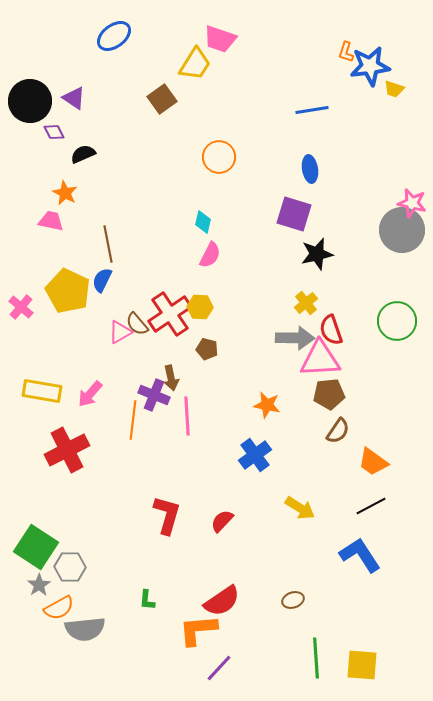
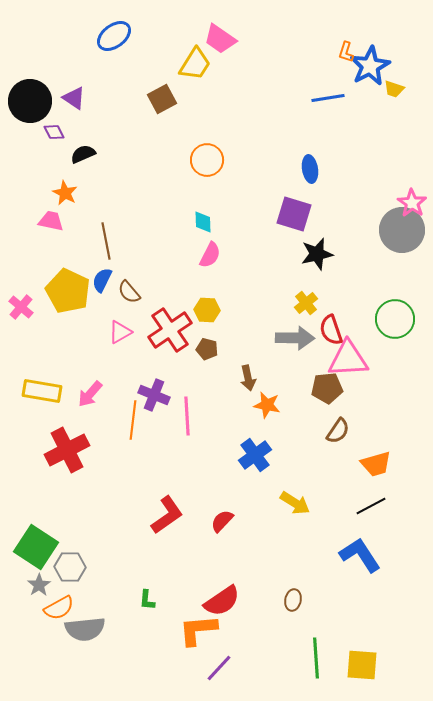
pink trapezoid at (220, 39): rotated 16 degrees clockwise
blue star at (370, 66): rotated 21 degrees counterclockwise
brown square at (162, 99): rotated 8 degrees clockwise
blue line at (312, 110): moved 16 px right, 12 px up
orange circle at (219, 157): moved 12 px left, 3 px down
pink star at (412, 203): rotated 20 degrees clockwise
cyan diamond at (203, 222): rotated 15 degrees counterclockwise
brown line at (108, 244): moved 2 px left, 3 px up
yellow hexagon at (200, 307): moved 7 px right, 3 px down
red cross at (170, 314): moved 16 px down
green circle at (397, 321): moved 2 px left, 2 px up
brown semicircle at (137, 324): moved 8 px left, 32 px up
pink triangle at (320, 359): moved 28 px right
brown arrow at (171, 378): moved 77 px right
brown pentagon at (329, 394): moved 2 px left, 6 px up
orange trapezoid at (373, 462): moved 3 px right, 2 px down; rotated 52 degrees counterclockwise
yellow arrow at (300, 508): moved 5 px left, 5 px up
red L-shape at (167, 515): rotated 39 degrees clockwise
brown ellipse at (293, 600): rotated 60 degrees counterclockwise
